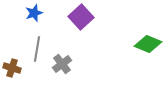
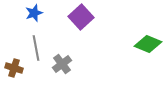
gray line: moved 1 px left, 1 px up; rotated 20 degrees counterclockwise
brown cross: moved 2 px right
